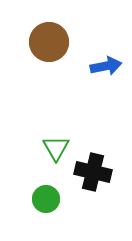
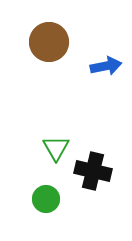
black cross: moved 1 px up
